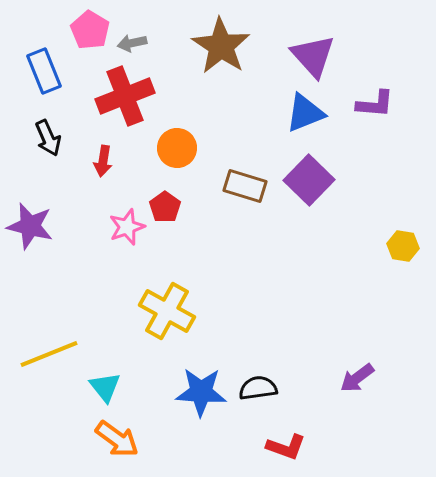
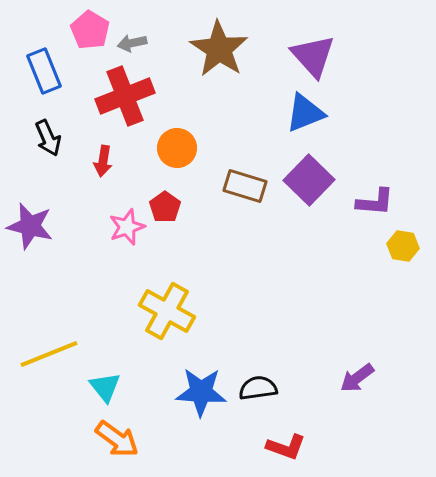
brown star: moved 2 px left, 3 px down
purple L-shape: moved 98 px down
